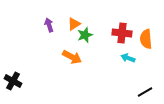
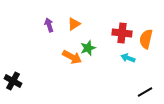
green star: moved 3 px right, 13 px down
orange semicircle: rotated 18 degrees clockwise
